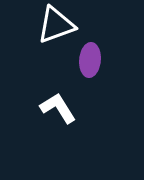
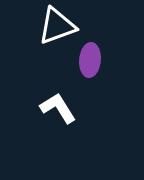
white triangle: moved 1 px right, 1 px down
